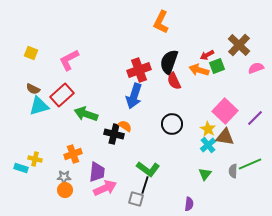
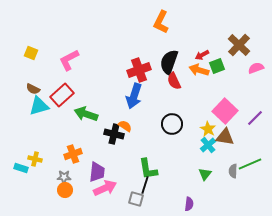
red arrow: moved 5 px left
green L-shape: rotated 45 degrees clockwise
